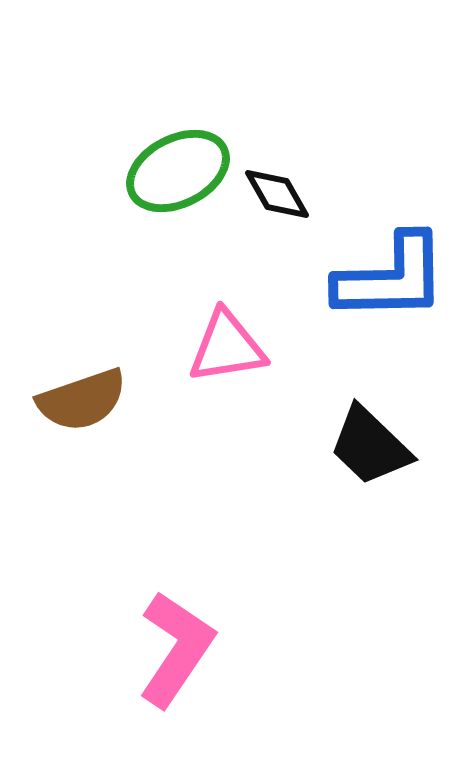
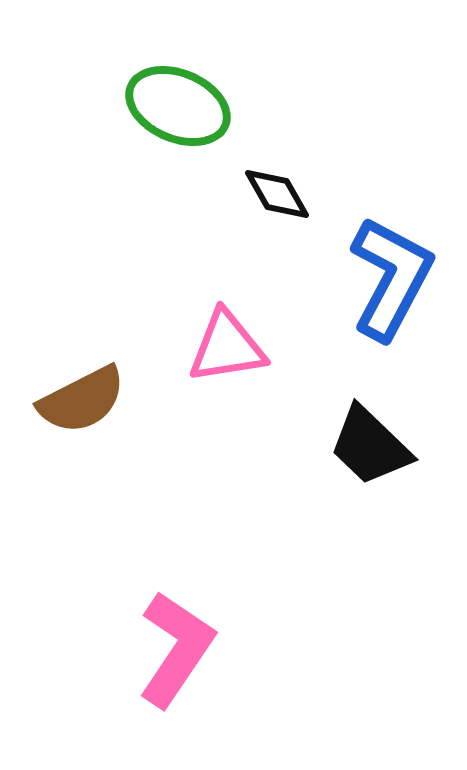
green ellipse: moved 65 px up; rotated 50 degrees clockwise
blue L-shape: rotated 61 degrees counterclockwise
brown semicircle: rotated 8 degrees counterclockwise
